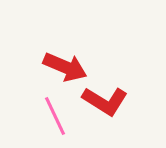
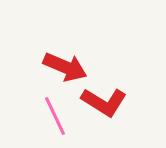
red L-shape: moved 1 px left, 1 px down
